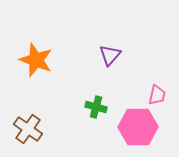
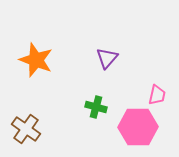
purple triangle: moved 3 px left, 3 px down
brown cross: moved 2 px left
